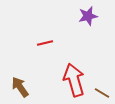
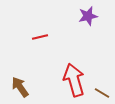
red line: moved 5 px left, 6 px up
